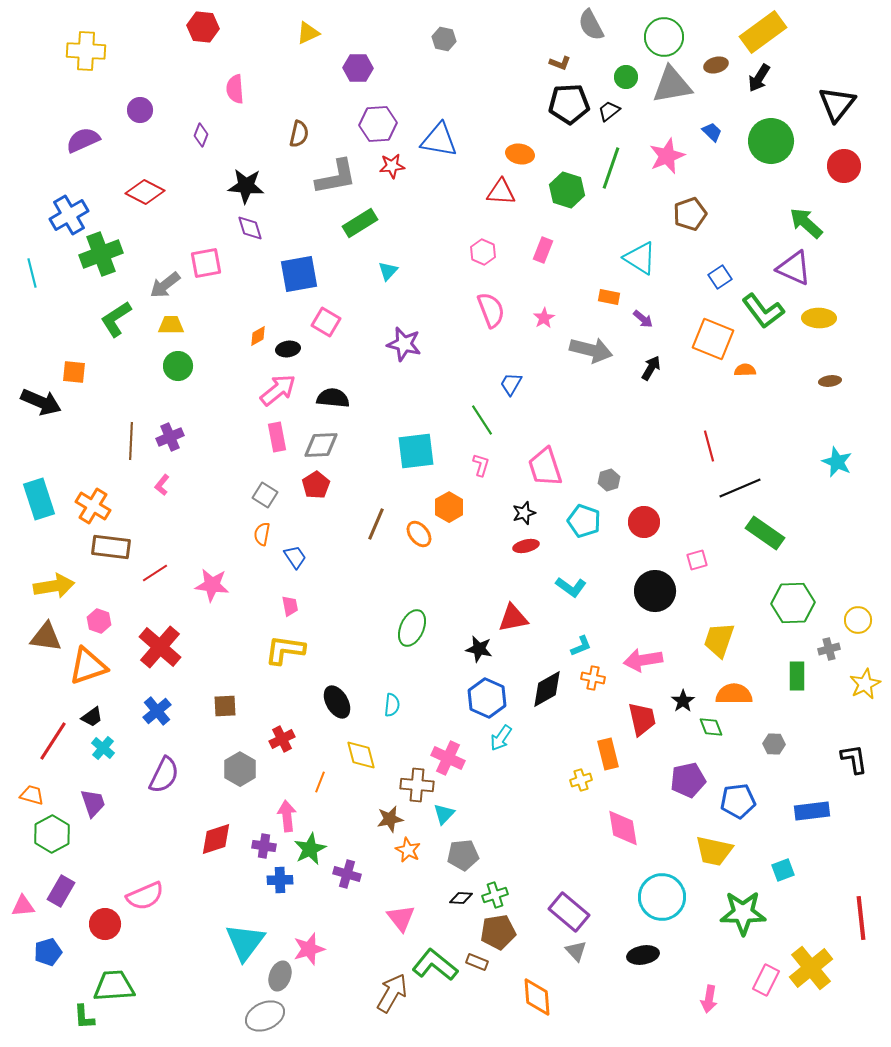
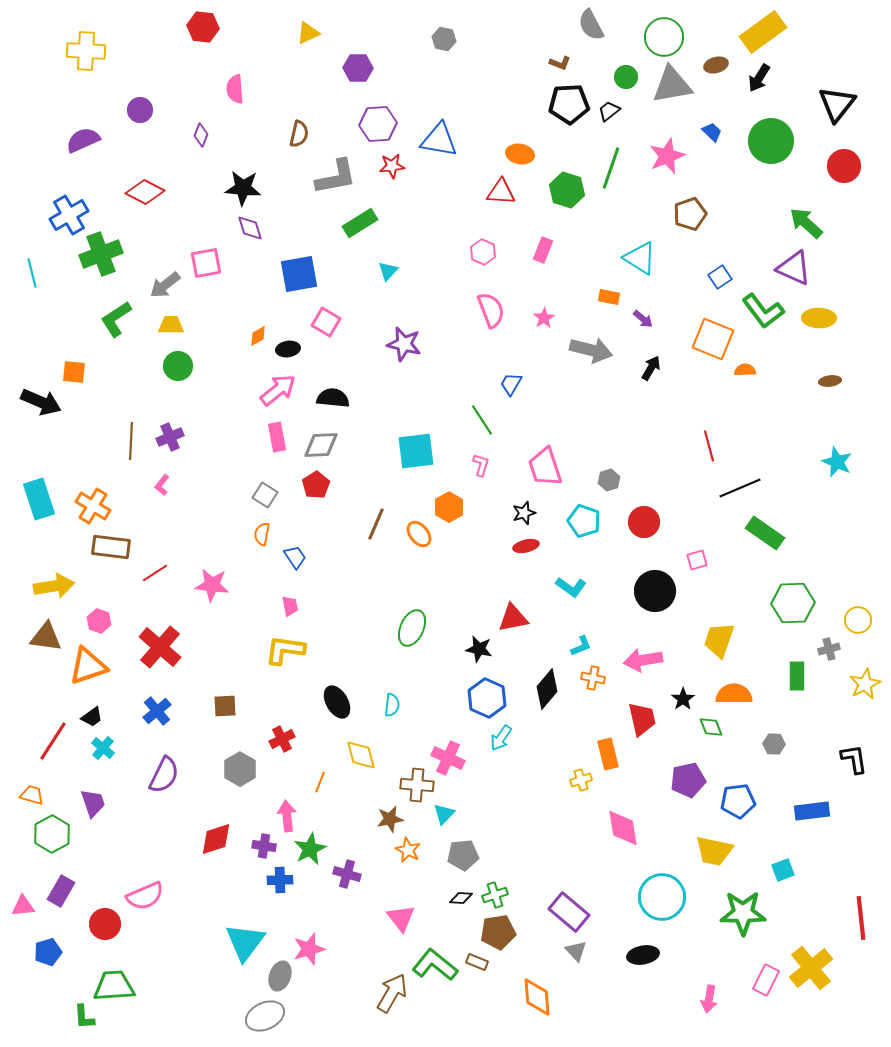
black star at (246, 186): moved 3 px left, 2 px down
black diamond at (547, 689): rotated 21 degrees counterclockwise
black star at (683, 701): moved 2 px up
